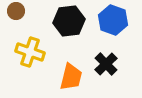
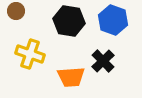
black hexagon: rotated 16 degrees clockwise
yellow cross: moved 2 px down
black cross: moved 3 px left, 3 px up
orange trapezoid: rotated 72 degrees clockwise
